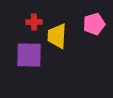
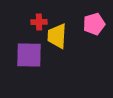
red cross: moved 5 px right
